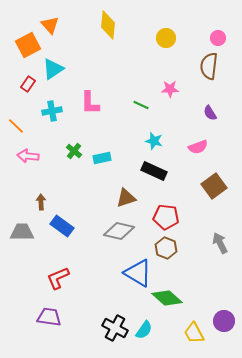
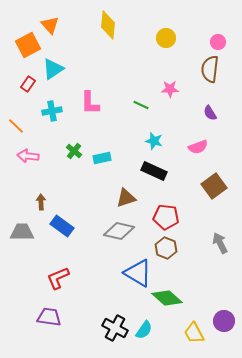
pink circle: moved 4 px down
brown semicircle: moved 1 px right, 3 px down
